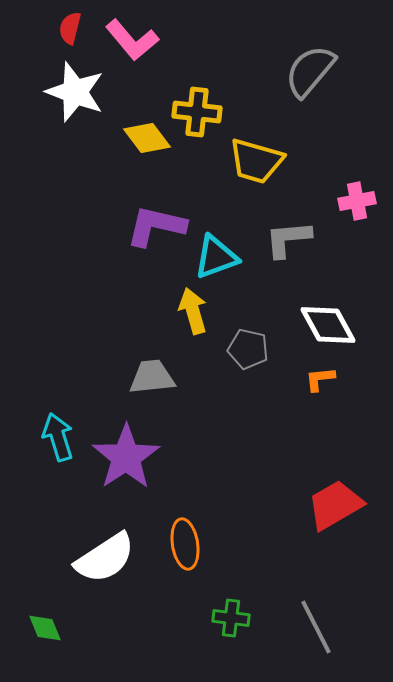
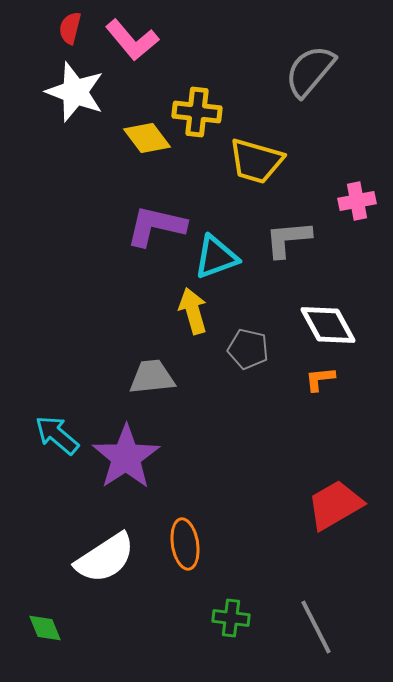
cyan arrow: moved 1 px left, 2 px up; rotated 33 degrees counterclockwise
